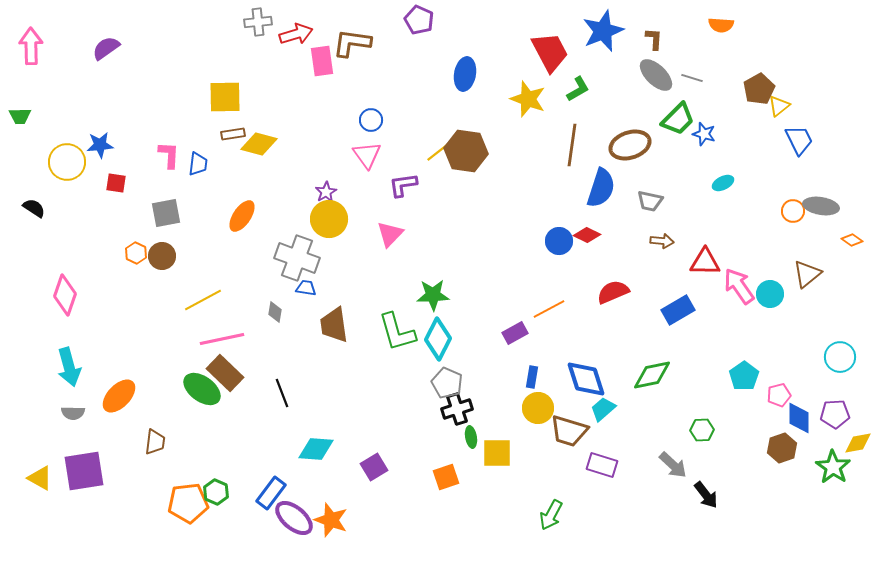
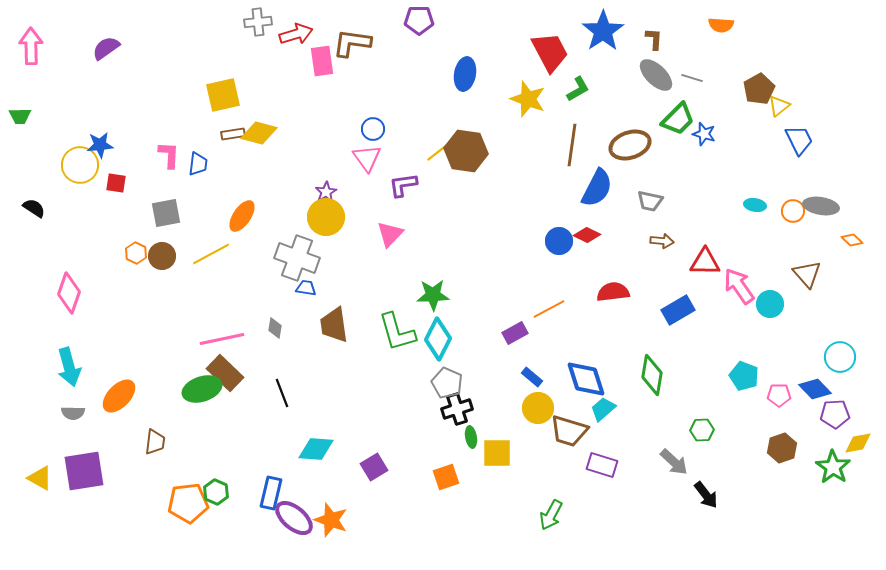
purple pentagon at (419, 20): rotated 24 degrees counterclockwise
blue star at (603, 31): rotated 12 degrees counterclockwise
yellow square at (225, 97): moved 2 px left, 2 px up; rotated 12 degrees counterclockwise
blue circle at (371, 120): moved 2 px right, 9 px down
yellow diamond at (259, 144): moved 11 px up
pink triangle at (367, 155): moved 3 px down
yellow circle at (67, 162): moved 13 px right, 3 px down
cyan ellipse at (723, 183): moved 32 px right, 22 px down; rotated 35 degrees clockwise
blue semicircle at (601, 188): moved 4 px left; rotated 9 degrees clockwise
yellow circle at (329, 219): moved 3 px left, 2 px up
orange diamond at (852, 240): rotated 10 degrees clockwise
brown triangle at (807, 274): rotated 32 degrees counterclockwise
red semicircle at (613, 292): rotated 16 degrees clockwise
cyan circle at (770, 294): moved 10 px down
pink diamond at (65, 295): moved 4 px right, 2 px up
yellow line at (203, 300): moved 8 px right, 46 px up
gray diamond at (275, 312): moved 16 px down
green diamond at (652, 375): rotated 69 degrees counterclockwise
cyan pentagon at (744, 376): rotated 16 degrees counterclockwise
blue rectangle at (532, 377): rotated 60 degrees counterclockwise
green ellipse at (202, 389): rotated 54 degrees counterclockwise
pink pentagon at (779, 395): rotated 15 degrees clockwise
blue diamond at (799, 418): moved 16 px right, 29 px up; rotated 44 degrees counterclockwise
gray arrow at (673, 465): moved 1 px right, 3 px up
blue rectangle at (271, 493): rotated 24 degrees counterclockwise
